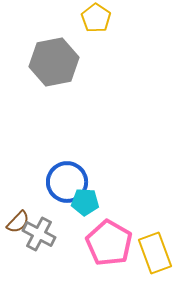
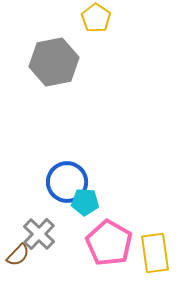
brown semicircle: moved 33 px down
gray cross: rotated 16 degrees clockwise
yellow rectangle: rotated 12 degrees clockwise
